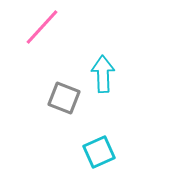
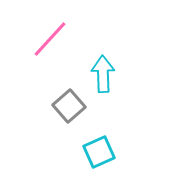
pink line: moved 8 px right, 12 px down
gray square: moved 5 px right, 8 px down; rotated 28 degrees clockwise
